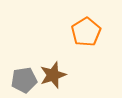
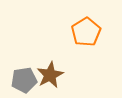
brown star: moved 3 px left; rotated 8 degrees counterclockwise
